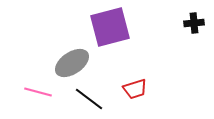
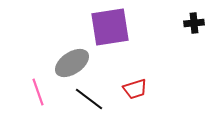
purple square: rotated 6 degrees clockwise
pink line: rotated 56 degrees clockwise
